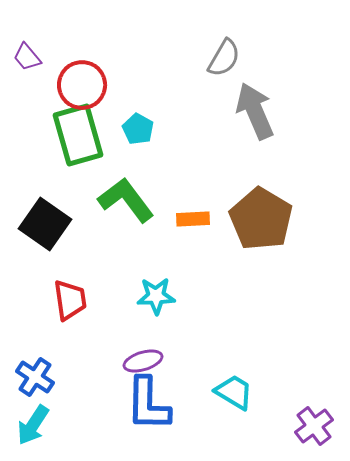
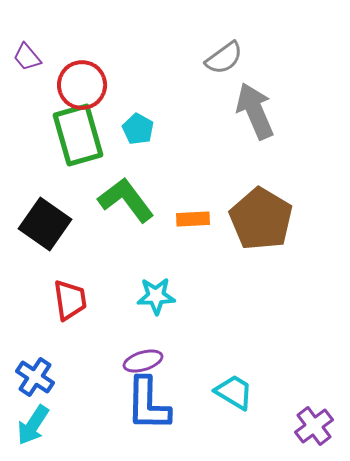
gray semicircle: rotated 24 degrees clockwise
